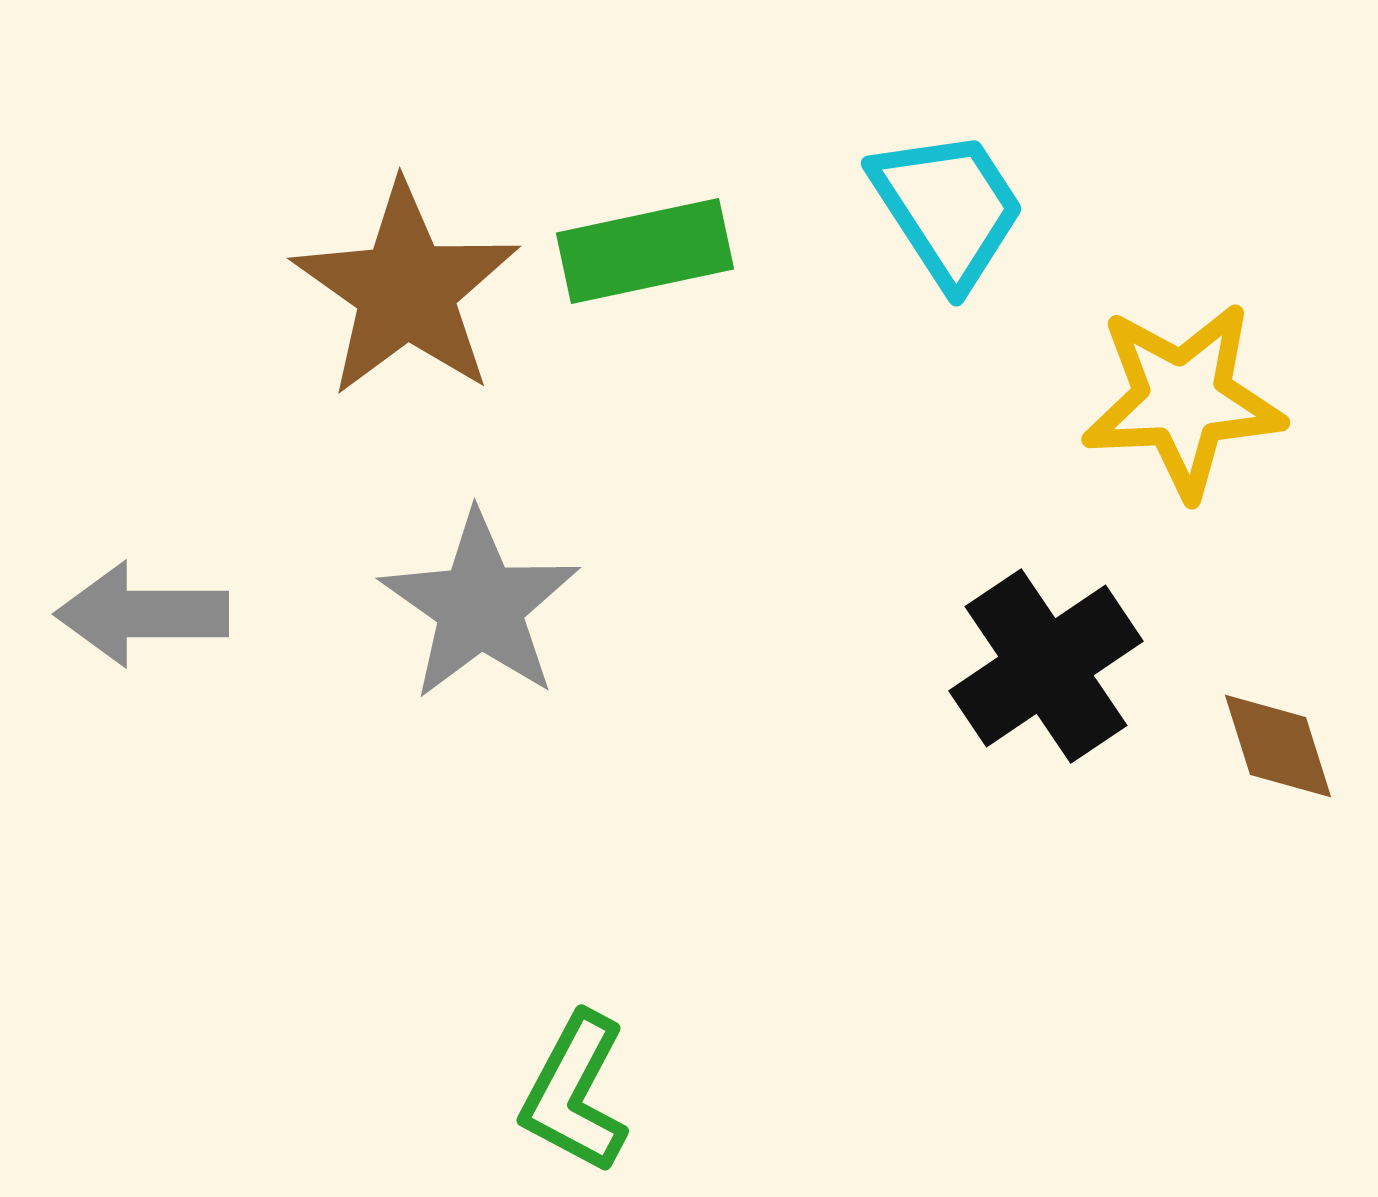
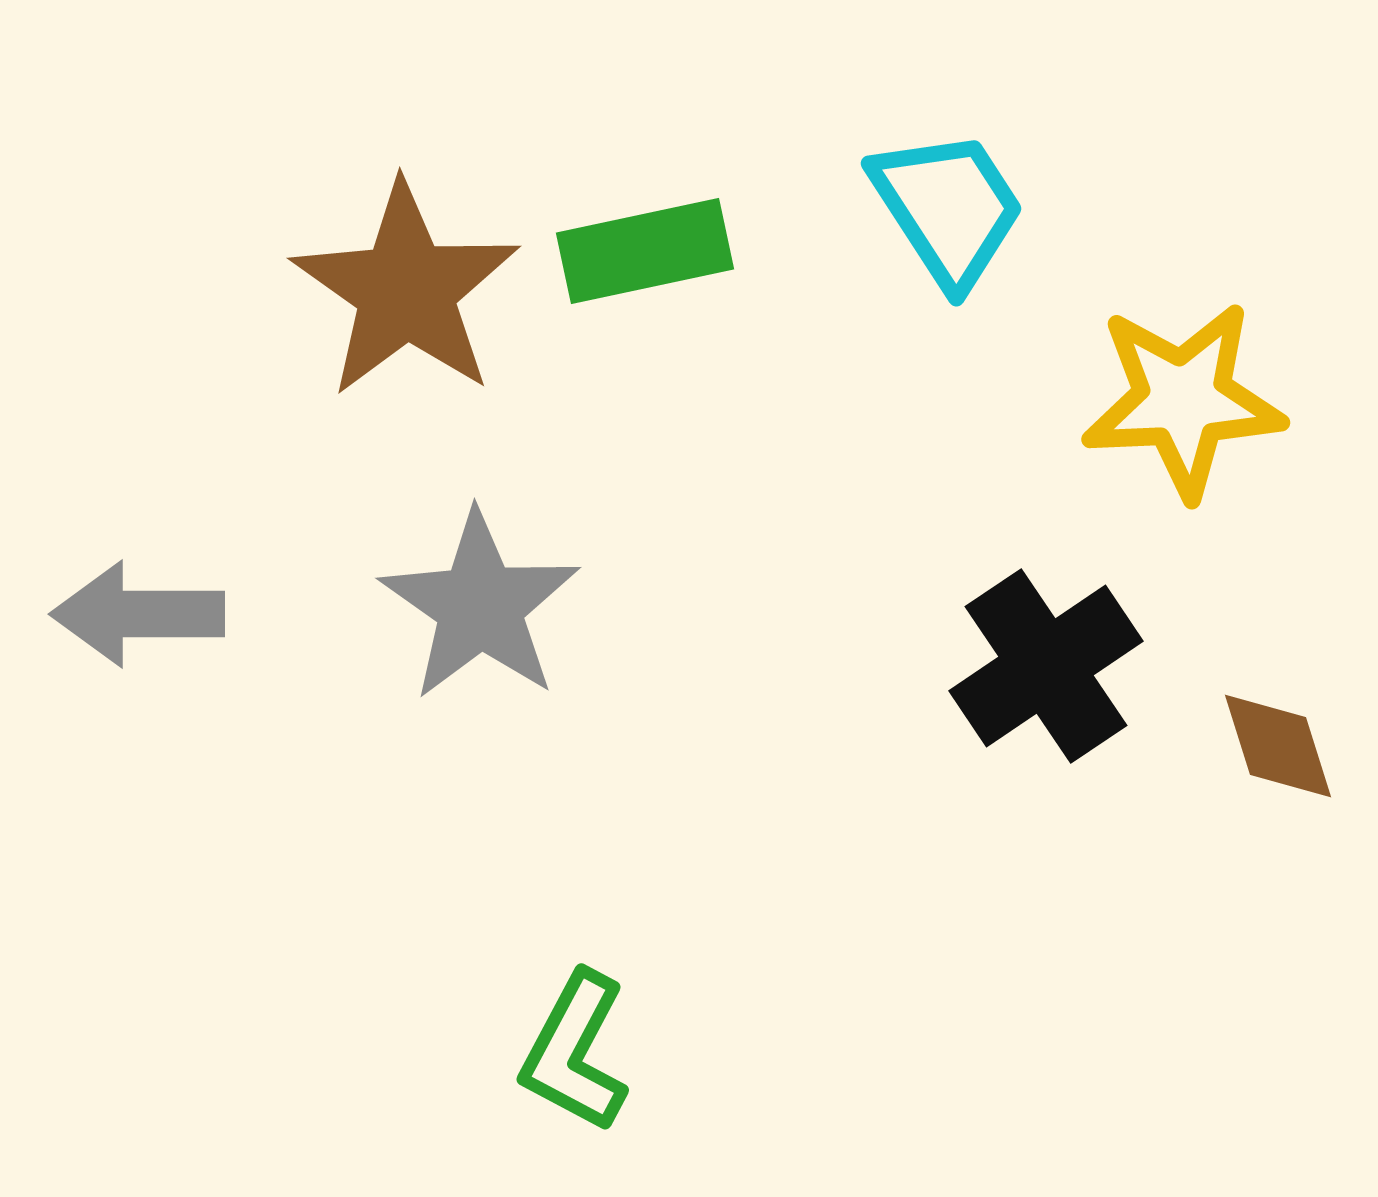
gray arrow: moved 4 px left
green L-shape: moved 41 px up
